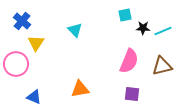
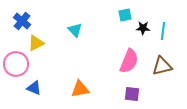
cyan line: rotated 60 degrees counterclockwise
yellow triangle: rotated 30 degrees clockwise
blue triangle: moved 9 px up
